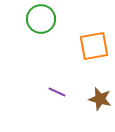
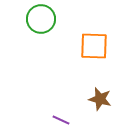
orange square: rotated 12 degrees clockwise
purple line: moved 4 px right, 28 px down
